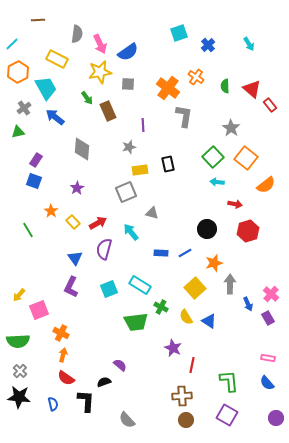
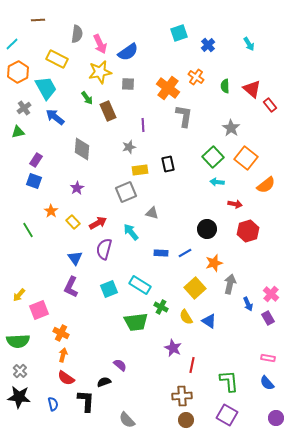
gray arrow at (230, 284): rotated 12 degrees clockwise
